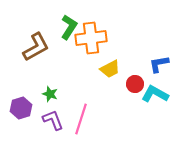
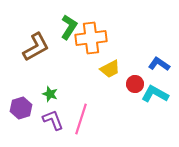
blue L-shape: rotated 45 degrees clockwise
